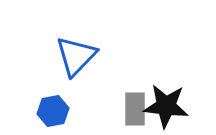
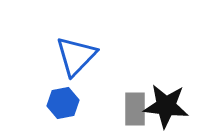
blue hexagon: moved 10 px right, 8 px up
